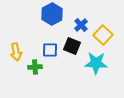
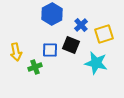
yellow square: moved 1 px right, 1 px up; rotated 30 degrees clockwise
black square: moved 1 px left, 1 px up
cyan star: rotated 10 degrees clockwise
green cross: rotated 16 degrees counterclockwise
